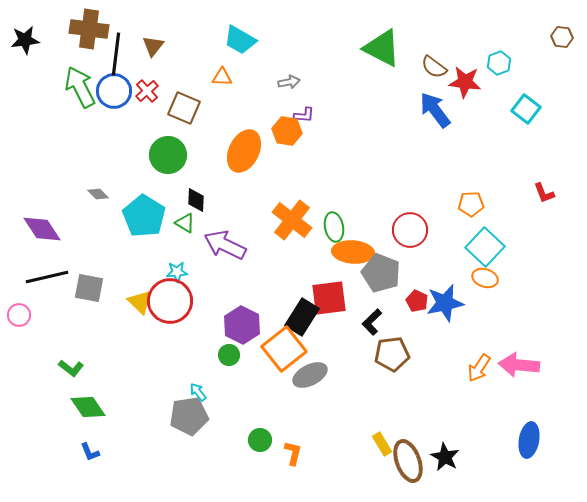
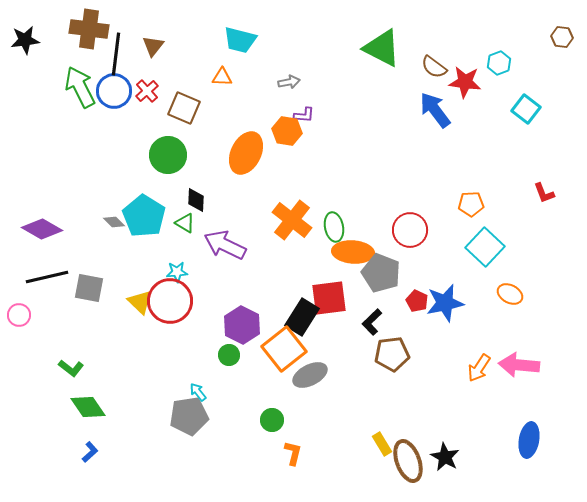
cyan trapezoid at (240, 40): rotated 16 degrees counterclockwise
orange ellipse at (244, 151): moved 2 px right, 2 px down
gray diamond at (98, 194): moved 16 px right, 28 px down
purple diamond at (42, 229): rotated 27 degrees counterclockwise
orange ellipse at (485, 278): moved 25 px right, 16 px down; rotated 10 degrees clockwise
green circle at (260, 440): moved 12 px right, 20 px up
blue L-shape at (90, 452): rotated 110 degrees counterclockwise
